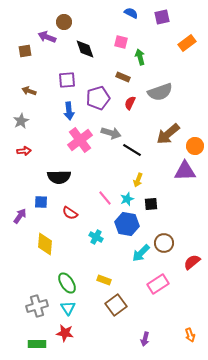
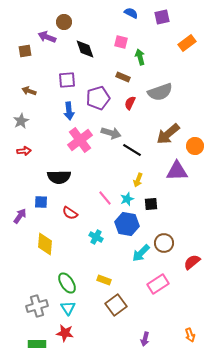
purple triangle at (185, 171): moved 8 px left
